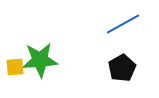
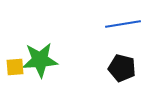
blue line: rotated 20 degrees clockwise
black pentagon: rotated 28 degrees counterclockwise
